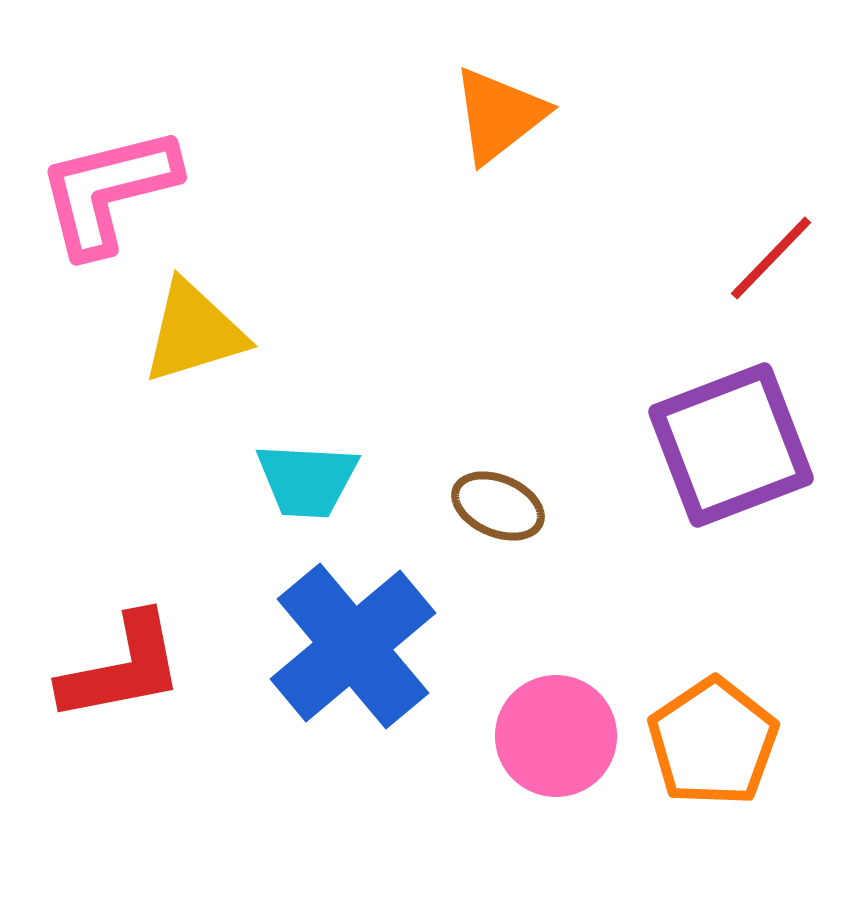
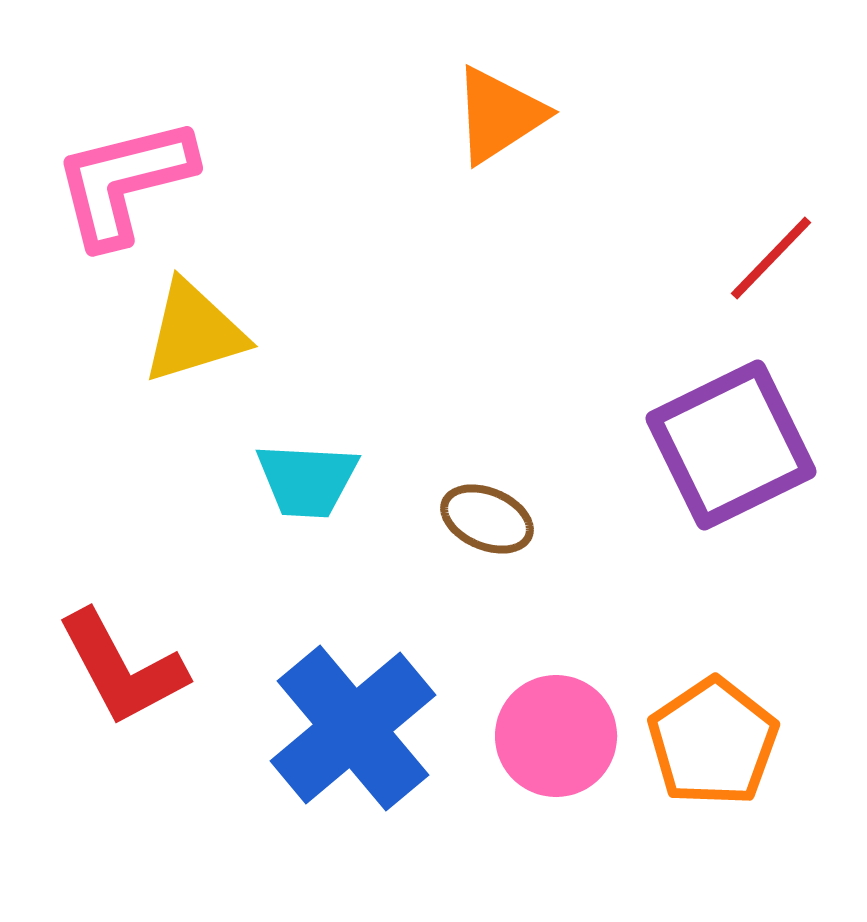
orange triangle: rotated 5 degrees clockwise
pink L-shape: moved 16 px right, 9 px up
purple square: rotated 5 degrees counterclockwise
brown ellipse: moved 11 px left, 13 px down
blue cross: moved 82 px down
red L-shape: rotated 73 degrees clockwise
